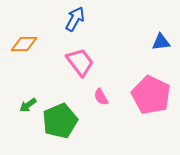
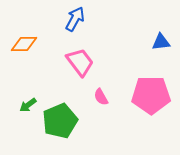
pink pentagon: rotated 27 degrees counterclockwise
